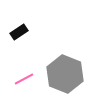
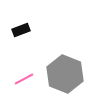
black rectangle: moved 2 px right, 2 px up; rotated 12 degrees clockwise
